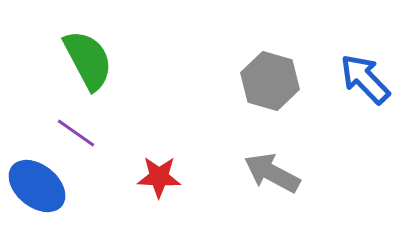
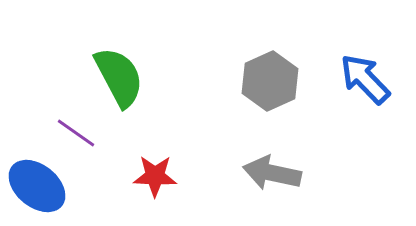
green semicircle: moved 31 px right, 17 px down
gray hexagon: rotated 20 degrees clockwise
gray arrow: rotated 16 degrees counterclockwise
red star: moved 4 px left, 1 px up
